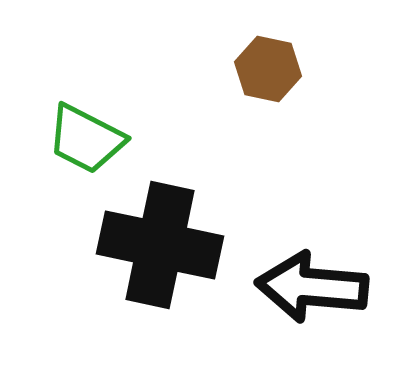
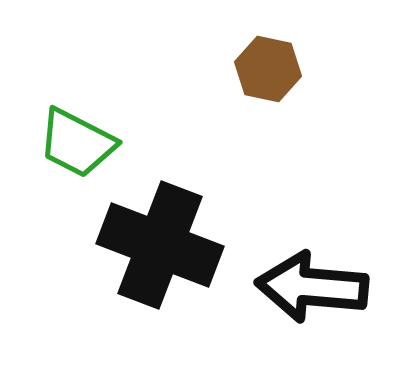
green trapezoid: moved 9 px left, 4 px down
black cross: rotated 9 degrees clockwise
